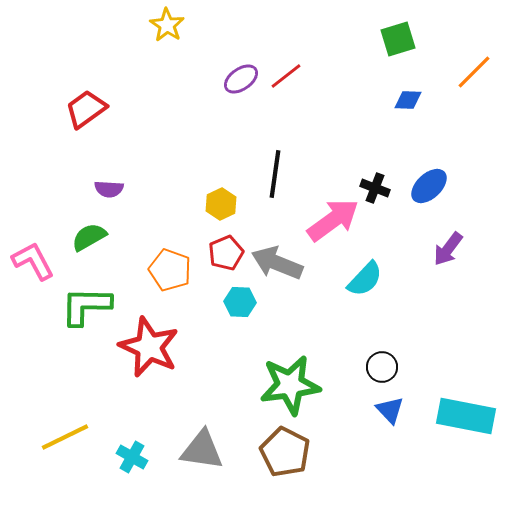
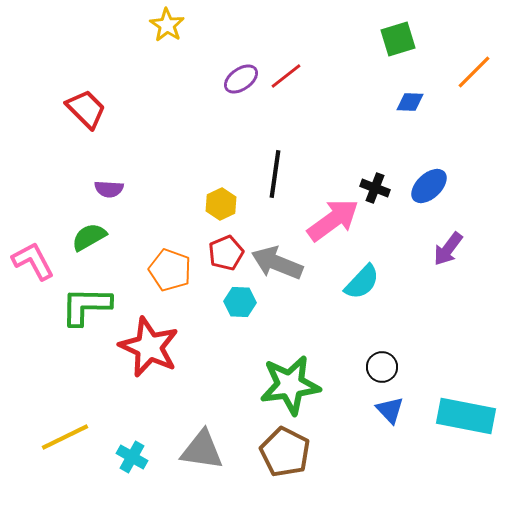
blue diamond: moved 2 px right, 2 px down
red trapezoid: rotated 81 degrees clockwise
cyan semicircle: moved 3 px left, 3 px down
